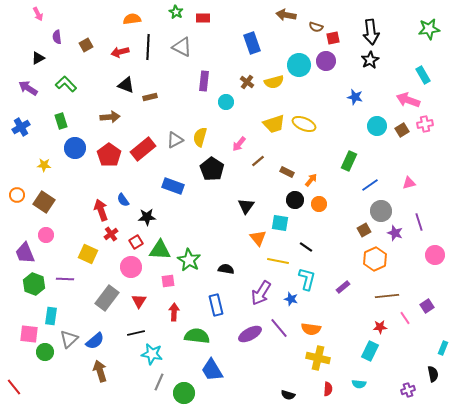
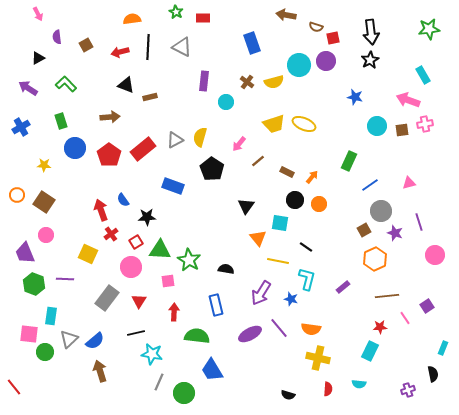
brown square at (402, 130): rotated 24 degrees clockwise
orange arrow at (311, 180): moved 1 px right, 3 px up
